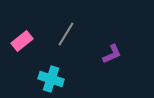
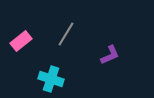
pink rectangle: moved 1 px left
purple L-shape: moved 2 px left, 1 px down
